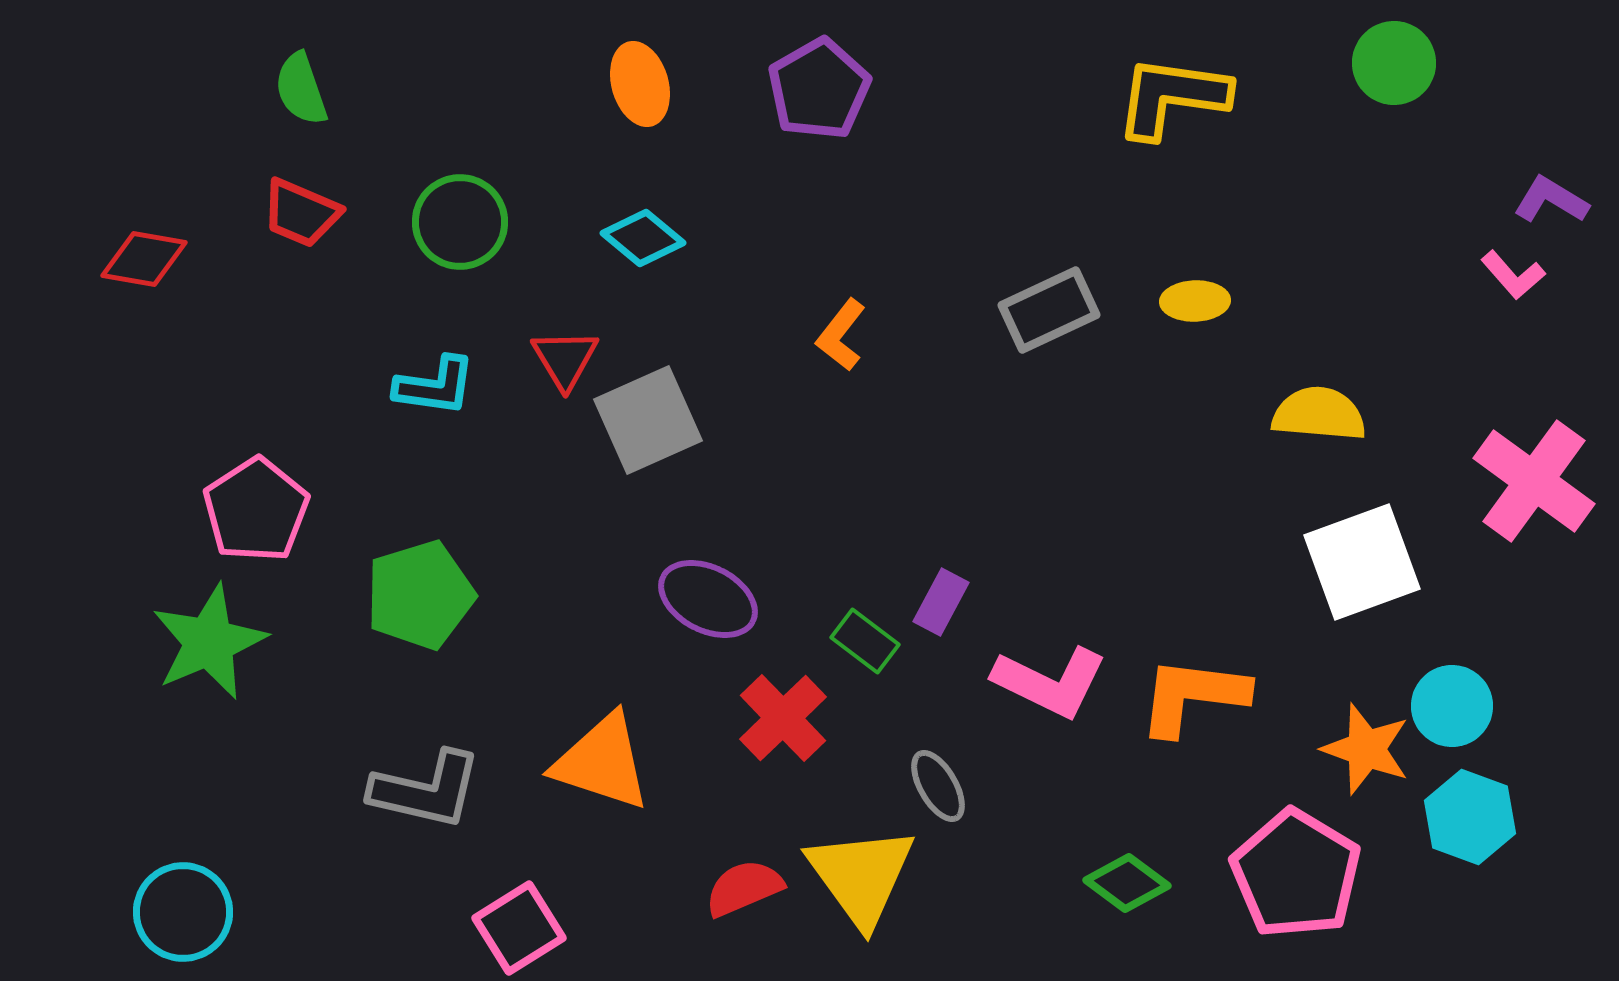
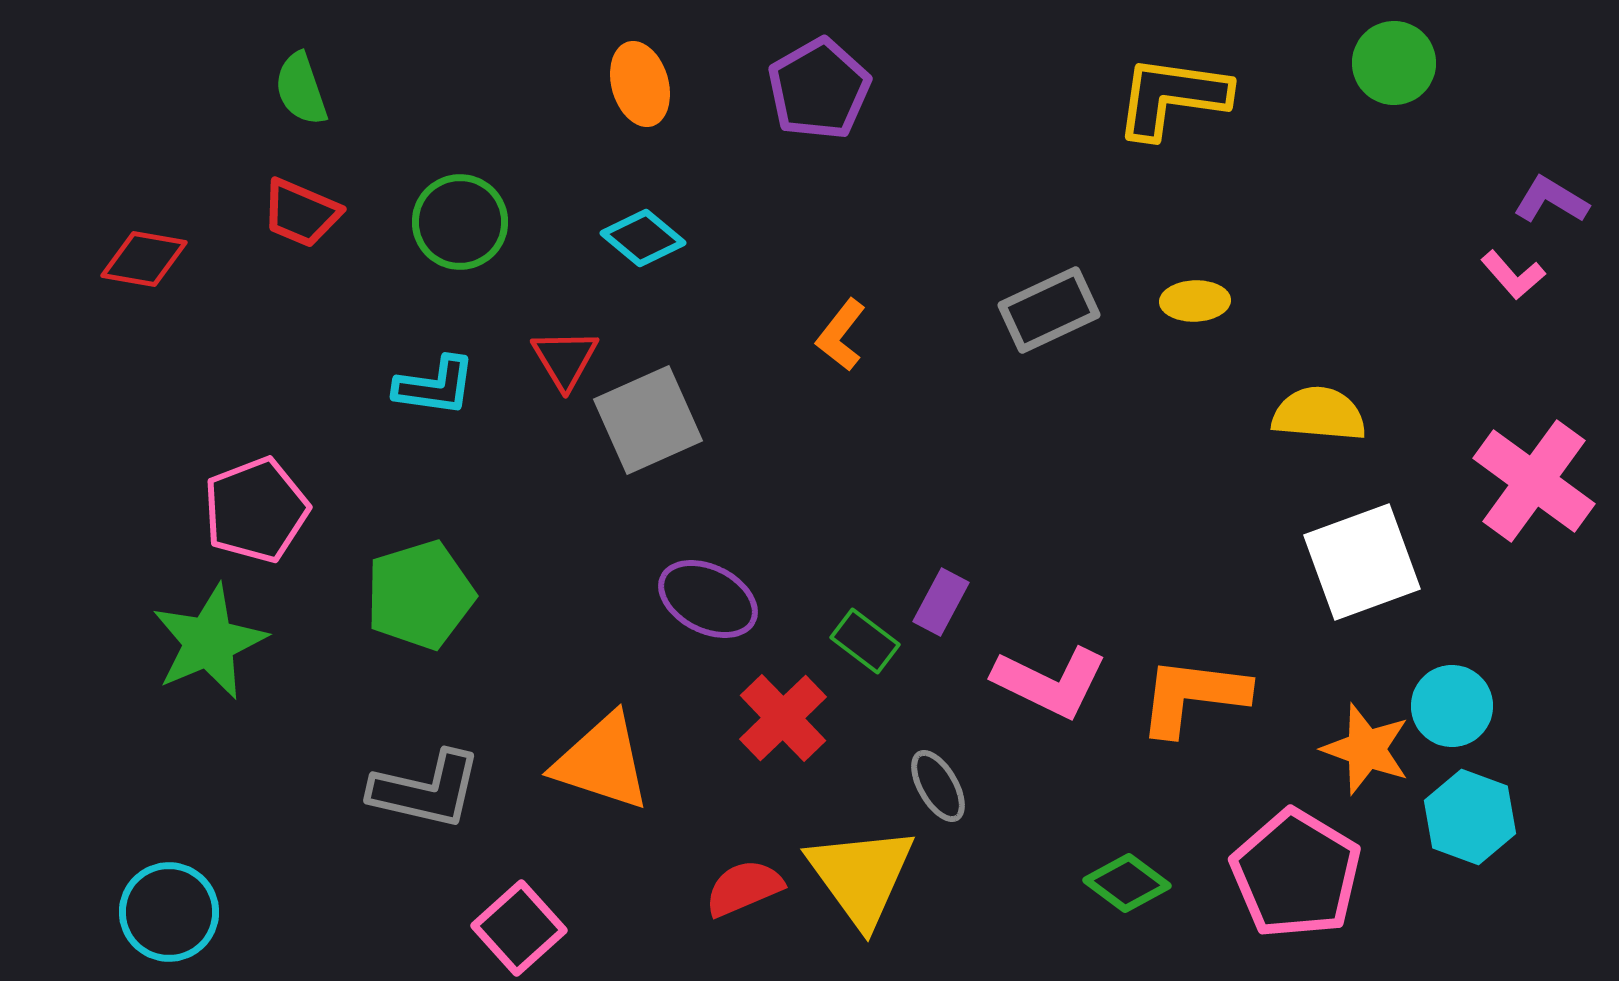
pink pentagon at (256, 510): rotated 12 degrees clockwise
cyan circle at (183, 912): moved 14 px left
pink square at (519, 928): rotated 10 degrees counterclockwise
